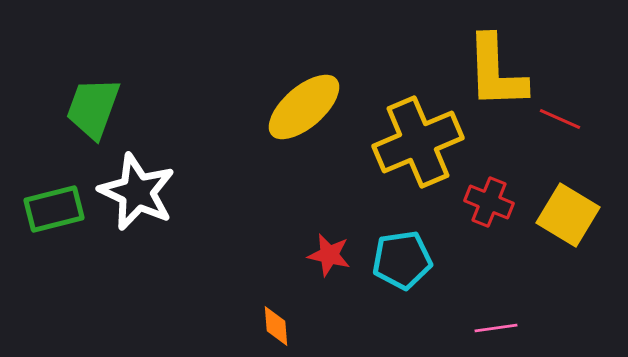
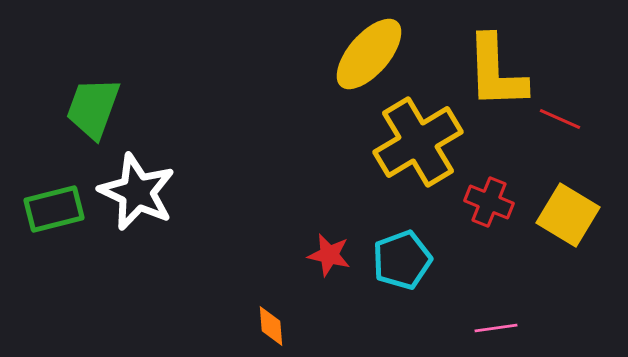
yellow ellipse: moved 65 px right, 53 px up; rotated 8 degrees counterclockwise
yellow cross: rotated 8 degrees counterclockwise
cyan pentagon: rotated 12 degrees counterclockwise
orange diamond: moved 5 px left
